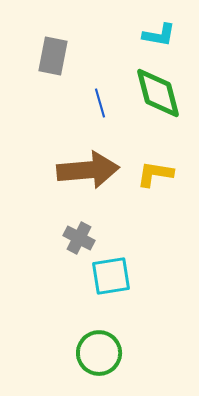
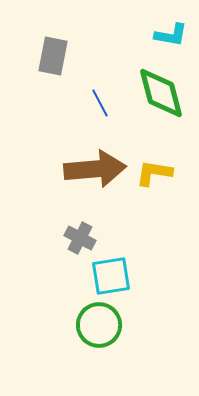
cyan L-shape: moved 12 px right
green diamond: moved 3 px right
blue line: rotated 12 degrees counterclockwise
brown arrow: moved 7 px right, 1 px up
yellow L-shape: moved 1 px left, 1 px up
gray cross: moved 1 px right
green circle: moved 28 px up
